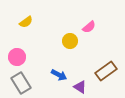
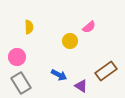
yellow semicircle: moved 3 px right, 5 px down; rotated 56 degrees counterclockwise
purple triangle: moved 1 px right, 1 px up
